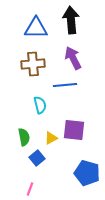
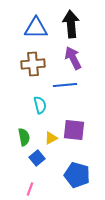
black arrow: moved 4 px down
blue pentagon: moved 10 px left, 2 px down
